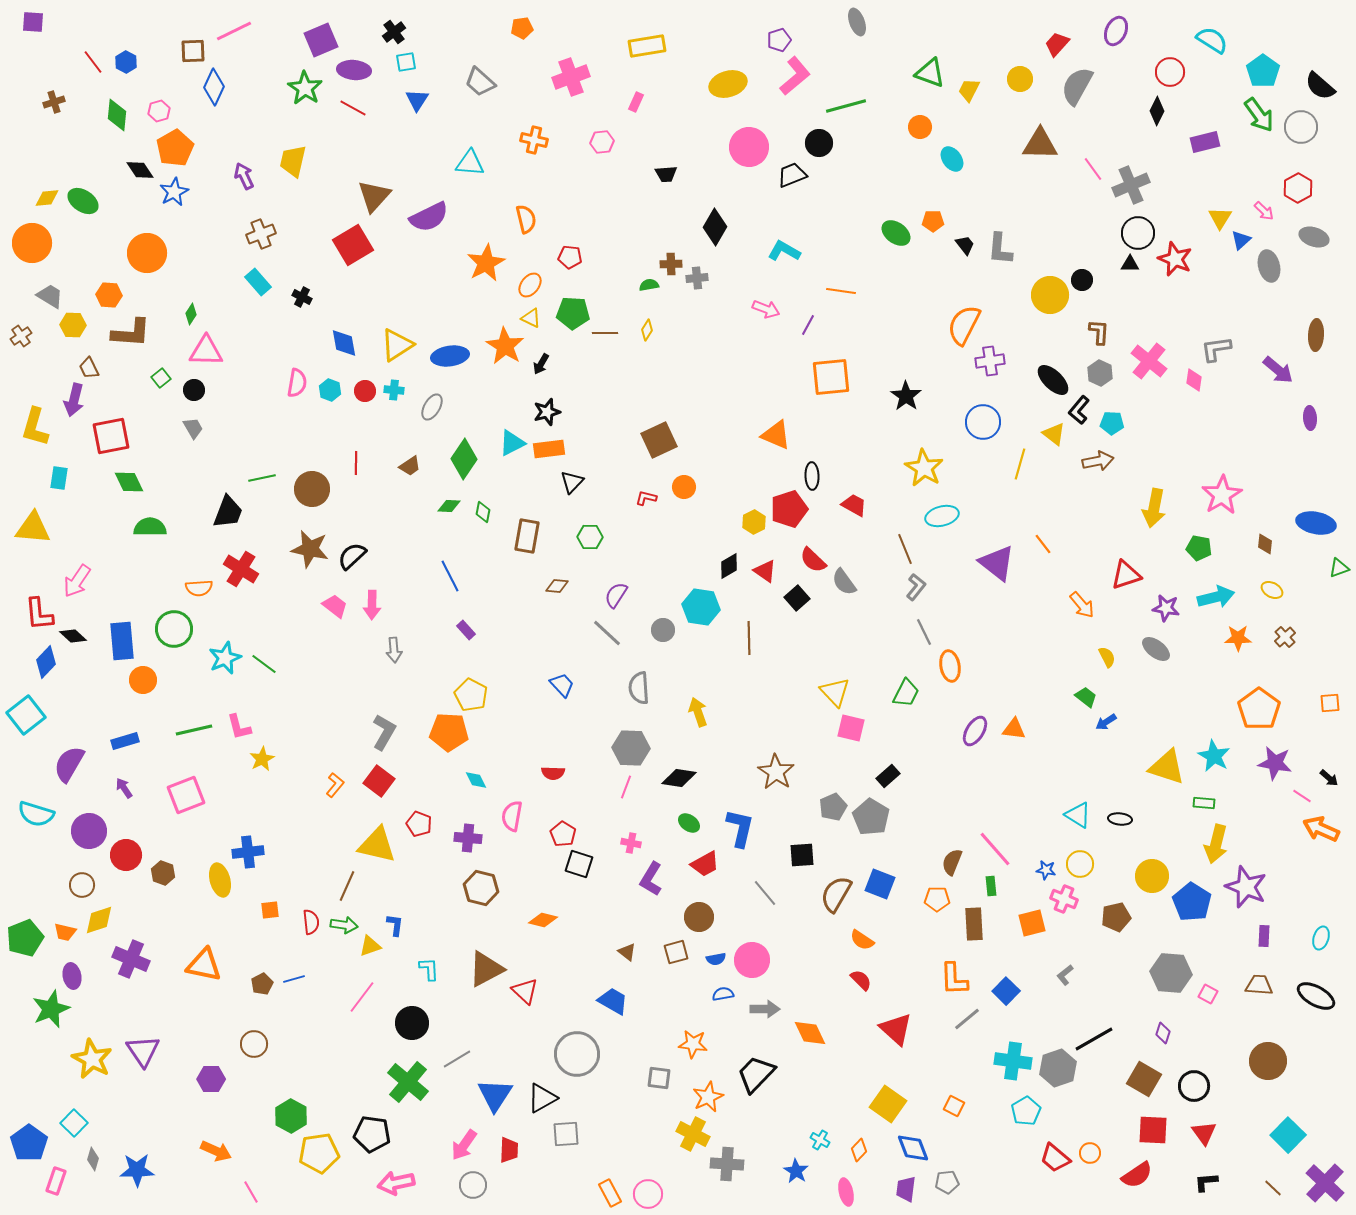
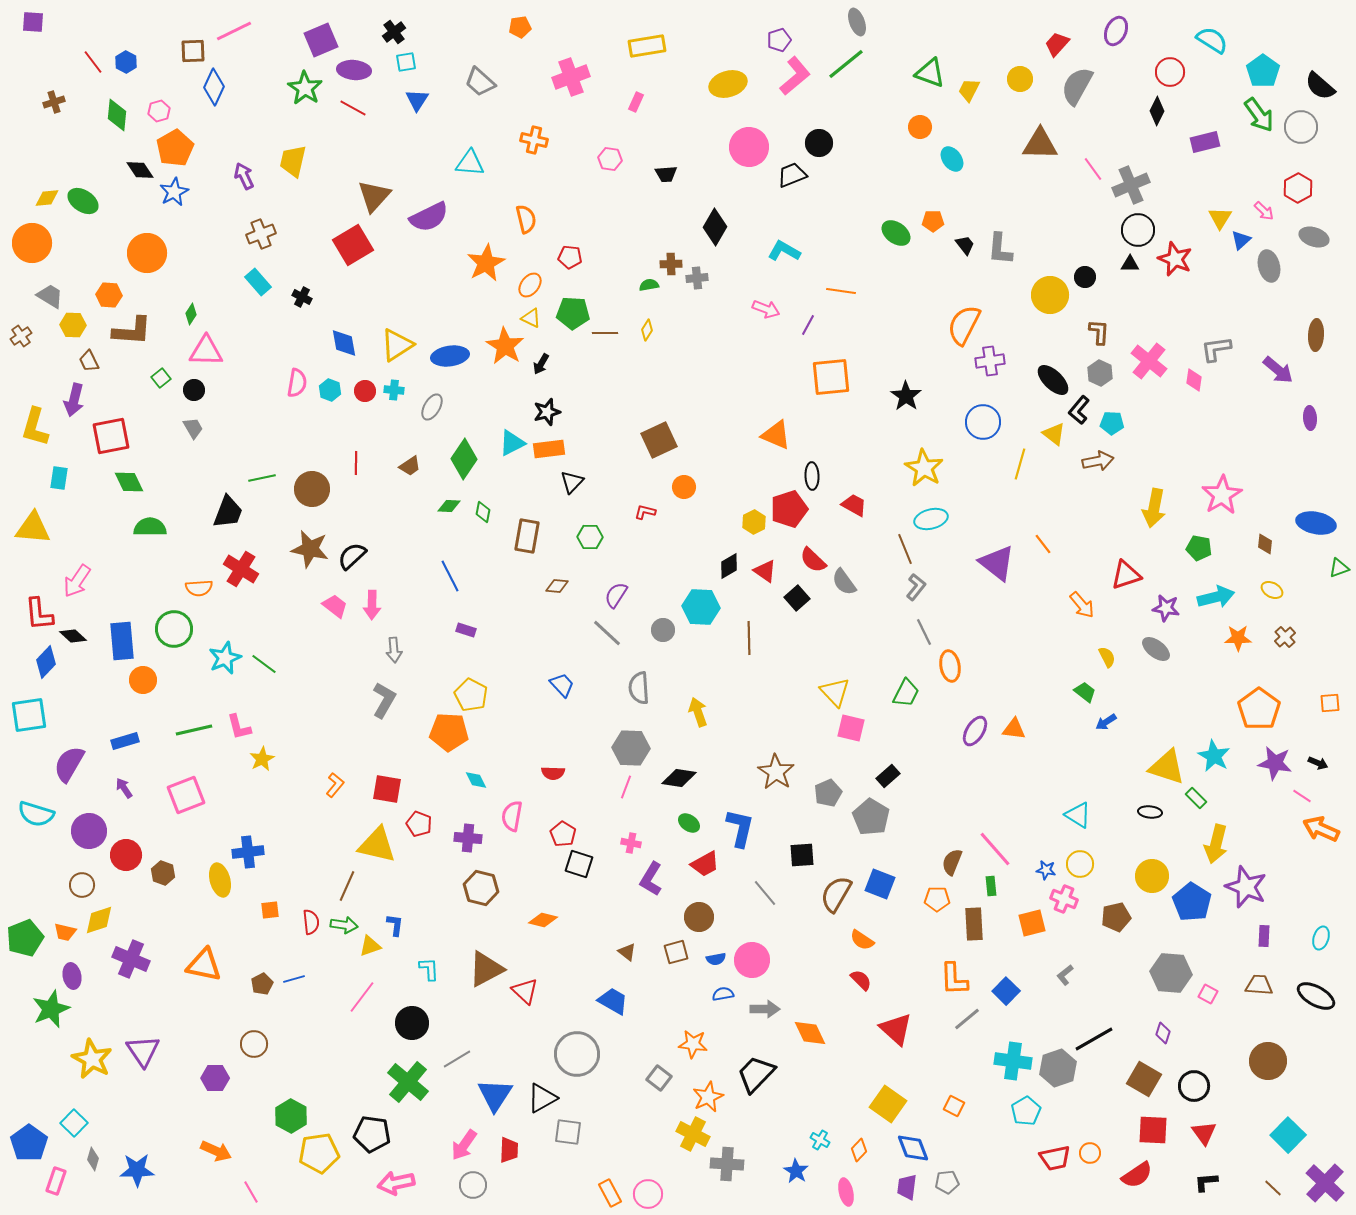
orange pentagon at (522, 28): moved 2 px left, 1 px up
green line at (846, 106): moved 42 px up; rotated 24 degrees counterclockwise
pink hexagon at (602, 142): moved 8 px right, 17 px down; rotated 15 degrees clockwise
black circle at (1138, 233): moved 3 px up
black circle at (1082, 280): moved 3 px right, 3 px up
brown L-shape at (131, 333): moved 1 px right, 2 px up
brown trapezoid at (89, 368): moved 7 px up
red L-shape at (646, 498): moved 1 px left, 14 px down
cyan ellipse at (942, 516): moved 11 px left, 3 px down
cyan hexagon at (701, 607): rotated 6 degrees counterclockwise
purple rectangle at (466, 630): rotated 30 degrees counterclockwise
green trapezoid at (1086, 697): moved 1 px left, 5 px up
cyan square at (26, 715): moved 3 px right; rotated 30 degrees clockwise
gray L-shape at (384, 732): moved 32 px up
black arrow at (1329, 778): moved 11 px left, 15 px up; rotated 18 degrees counterclockwise
red square at (379, 781): moved 8 px right, 8 px down; rotated 28 degrees counterclockwise
green rectangle at (1204, 803): moved 8 px left, 5 px up; rotated 40 degrees clockwise
gray pentagon at (833, 807): moved 5 px left, 14 px up
black ellipse at (1120, 819): moved 30 px right, 7 px up
gray square at (659, 1078): rotated 30 degrees clockwise
purple hexagon at (211, 1079): moved 4 px right, 1 px up
gray square at (566, 1134): moved 2 px right, 2 px up; rotated 12 degrees clockwise
red trapezoid at (1055, 1158): rotated 52 degrees counterclockwise
purple trapezoid at (906, 1189): moved 1 px right, 2 px up
